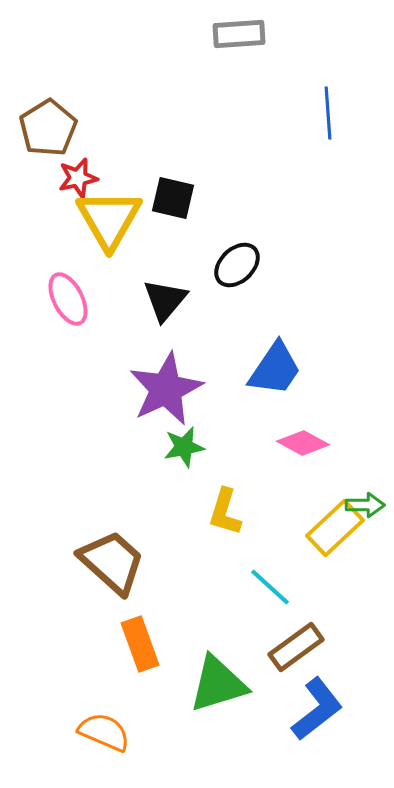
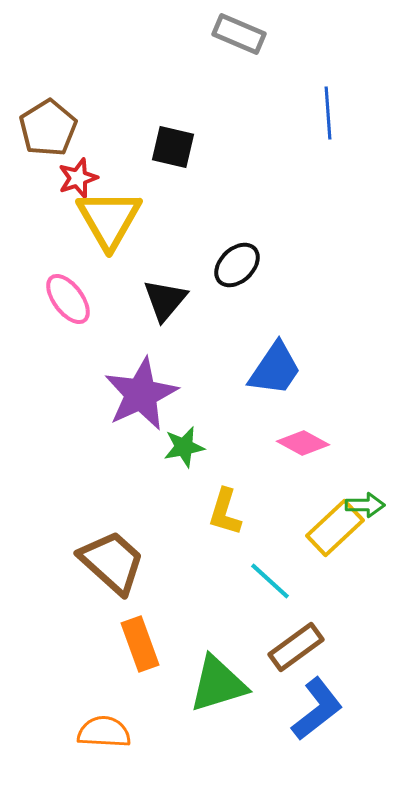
gray rectangle: rotated 27 degrees clockwise
red star: rotated 6 degrees counterclockwise
black square: moved 51 px up
pink ellipse: rotated 10 degrees counterclockwise
purple star: moved 25 px left, 5 px down
cyan line: moved 6 px up
orange semicircle: rotated 20 degrees counterclockwise
